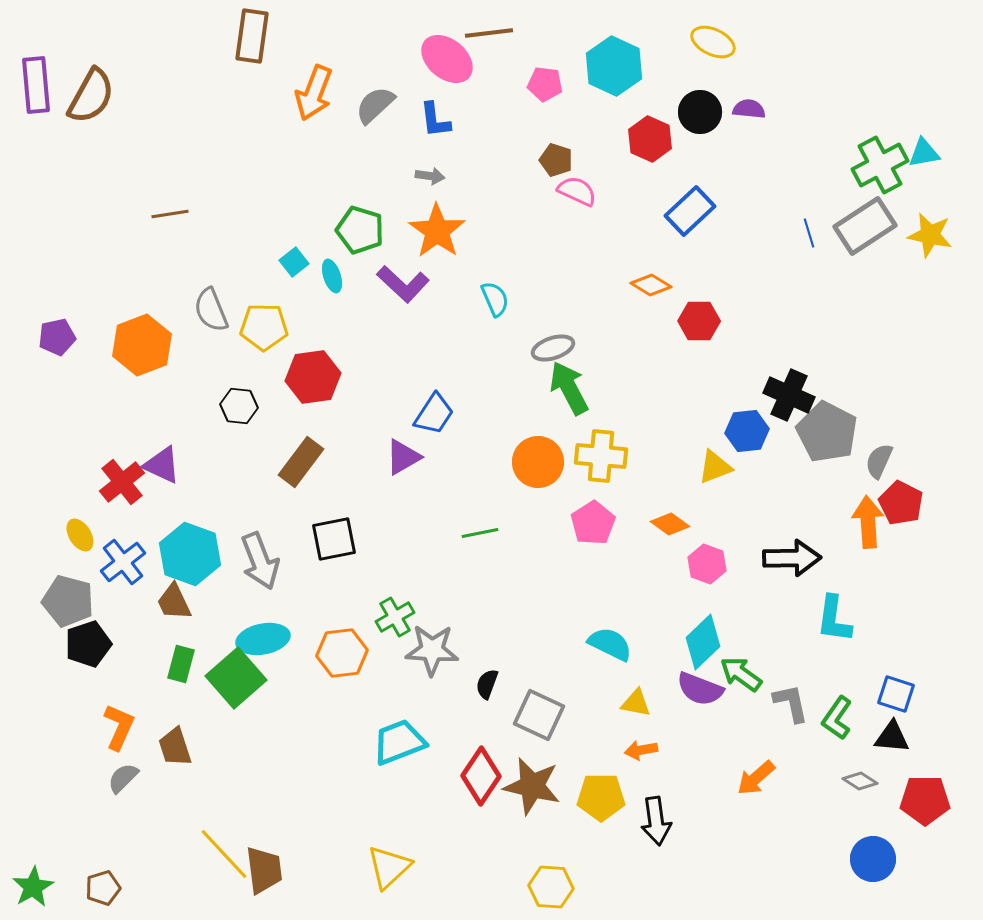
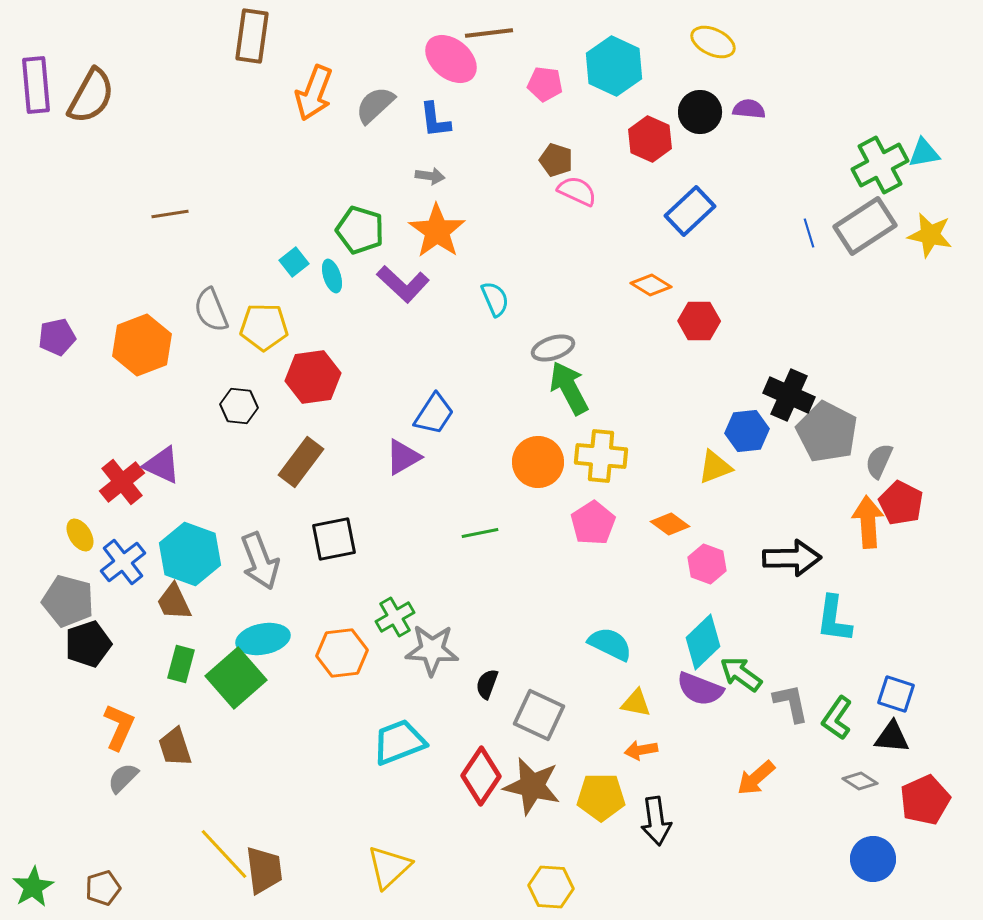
pink ellipse at (447, 59): moved 4 px right
red pentagon at (925, 800): rotated 24 degrees counterclockwise
